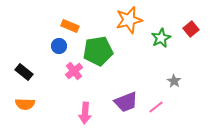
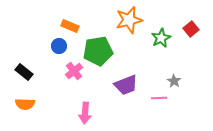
purple trapezoid: moved 17 px up
pink line: moved 3 px right, 9 px up; rotated 35 degrees clockwise
